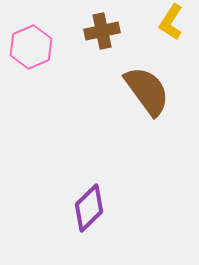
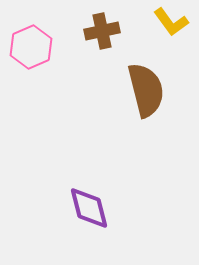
yellow L-shape: rotated 69 degrees counterclockwise
brown semicircle: moved 1 px left, 1 px up; rotated 22 degrees clockwise
purple diamond: rotated 60 degrees counterclockwise
